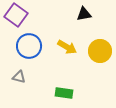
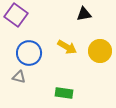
blue circle: moved 7 px down
